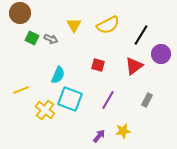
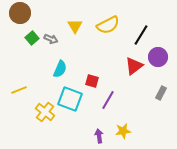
yellow triangle: moved 1 px right, 1 px down
green square: rotated 24 degrees clockwise
purple circle: moved 3 px left, 3 px down
red square: moved 6 px left, 16 px down
cyan semicircle: moved 2 px right, 6 px up
yellow line: moved 2 px left
gray rectangle: moved 14 px right, 7 px up
yellow cross: moved 2 px down
purple arrow: rotated 48 degrees counterclockwise
